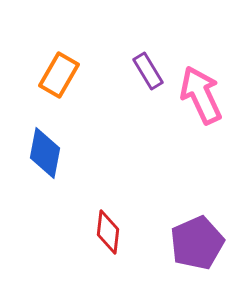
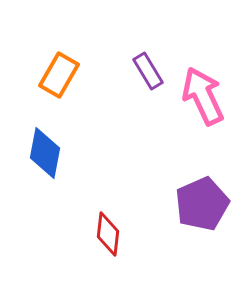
pink arrow: moved 2 px right, 1 px down
red diamond: moved 2 px down
purple pentagon: moved 5 px right, 39 px up
